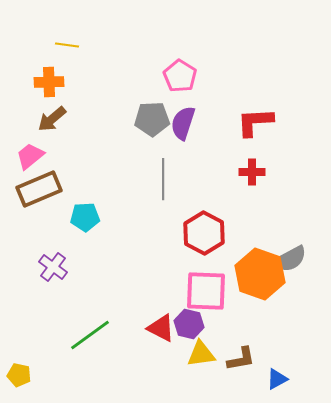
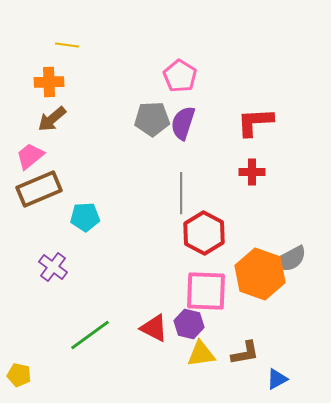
gray line: moved 18 px right, 14 px down
red triangle: moved 7 px left
brown L-shape: moved 4 px right, 6 px up
